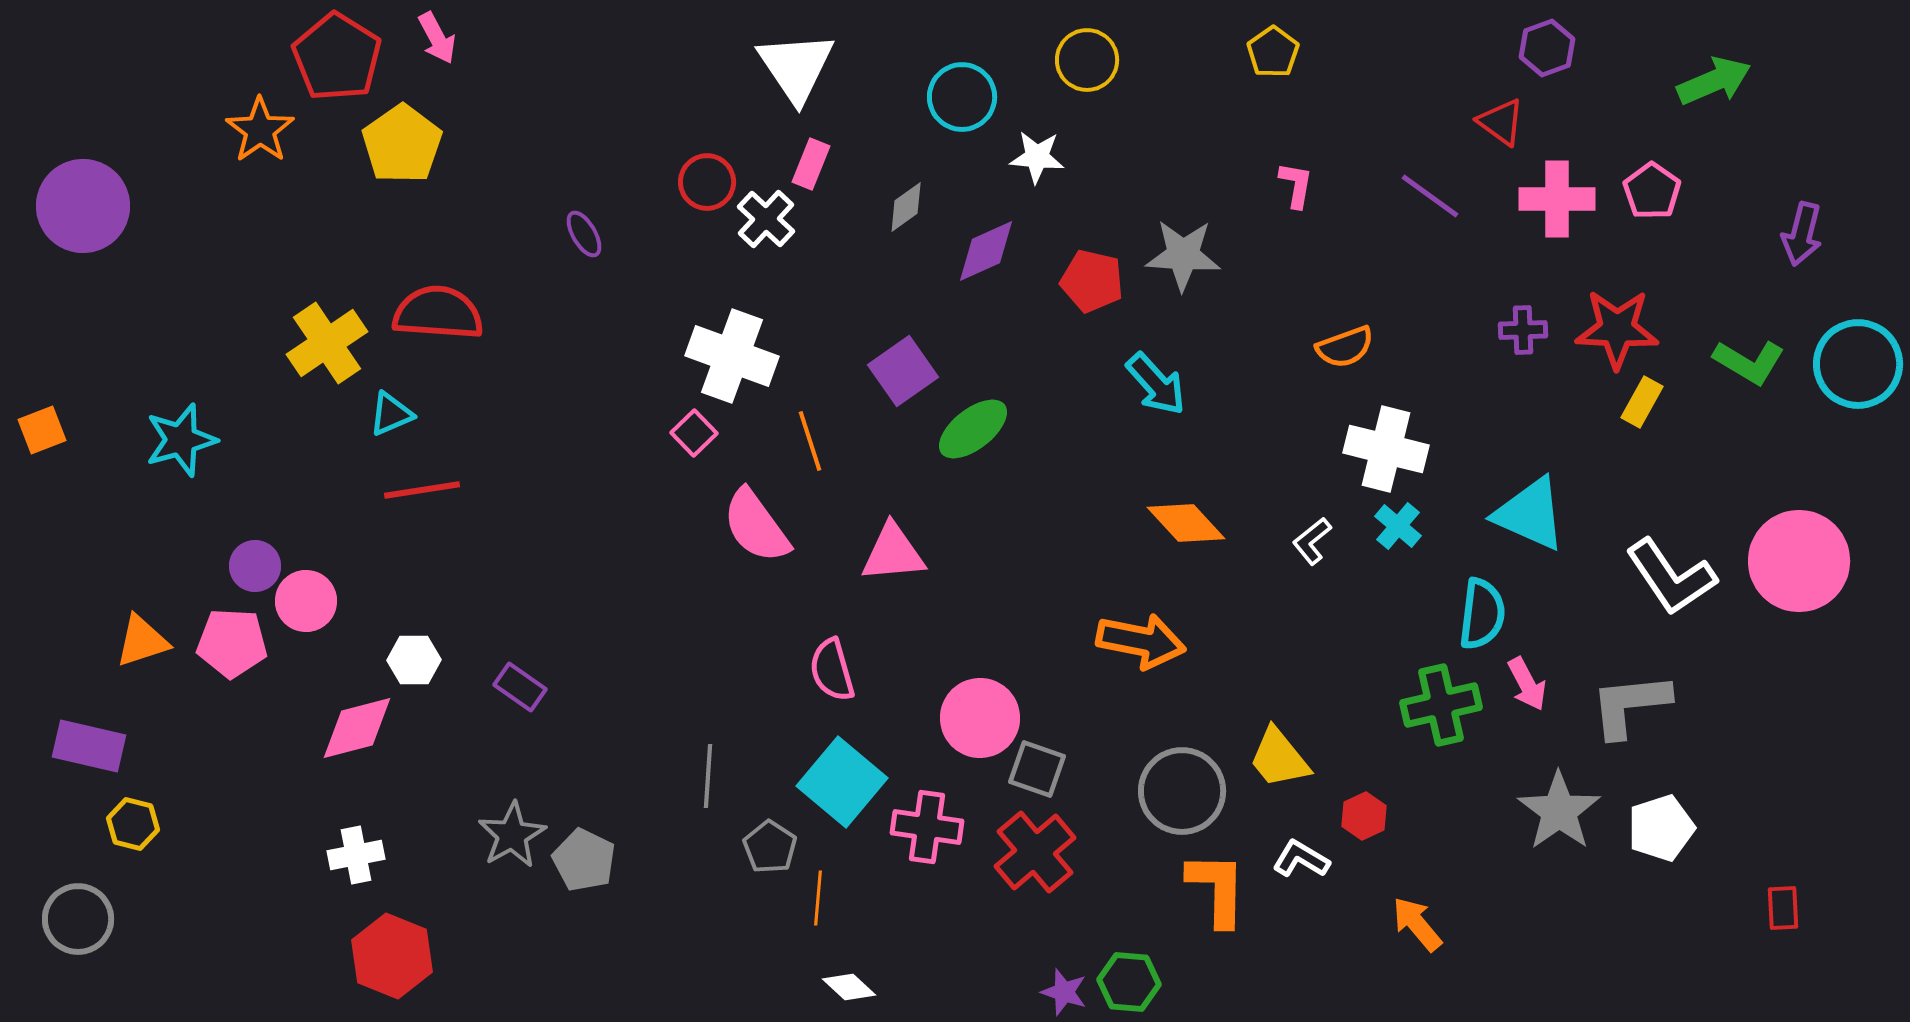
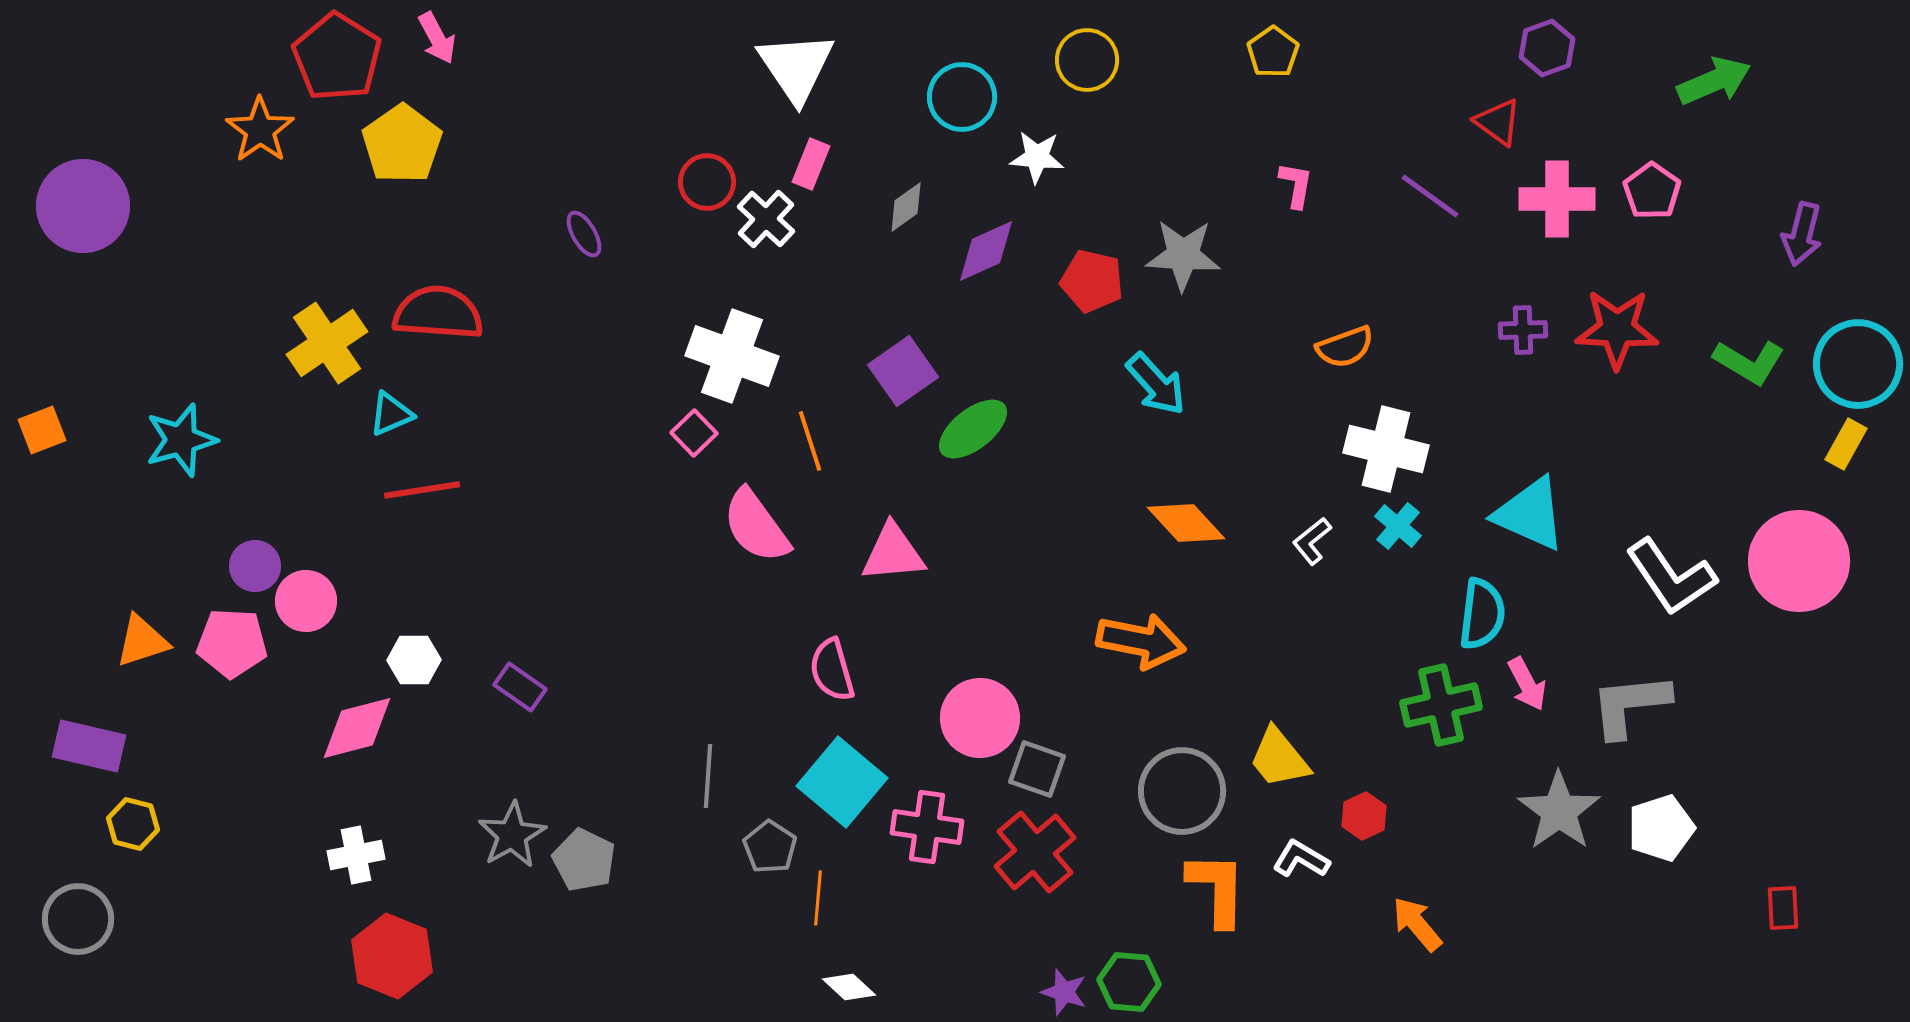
red triangle at (1501, 122): moved 3 px left
yellow rectangle at (1642, 402): moved 204 px right, 42 px down
